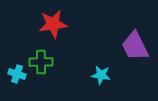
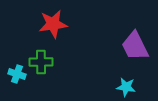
cyan star: moved 25 px right, 12 px down
